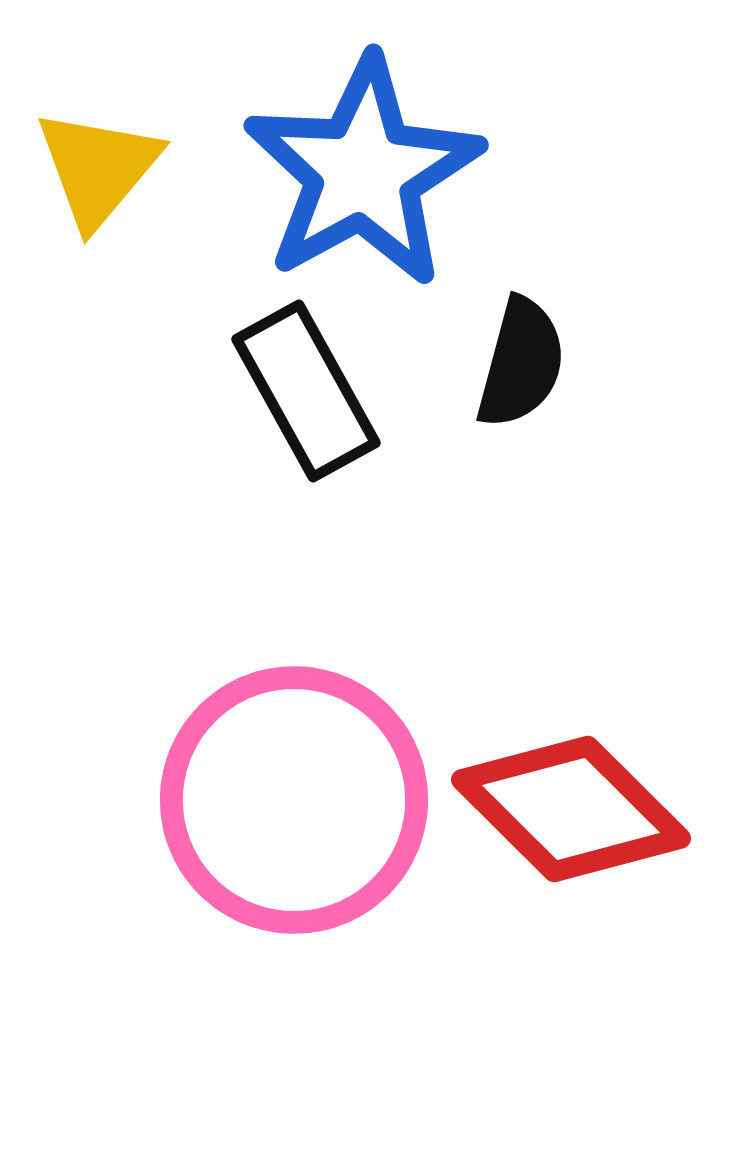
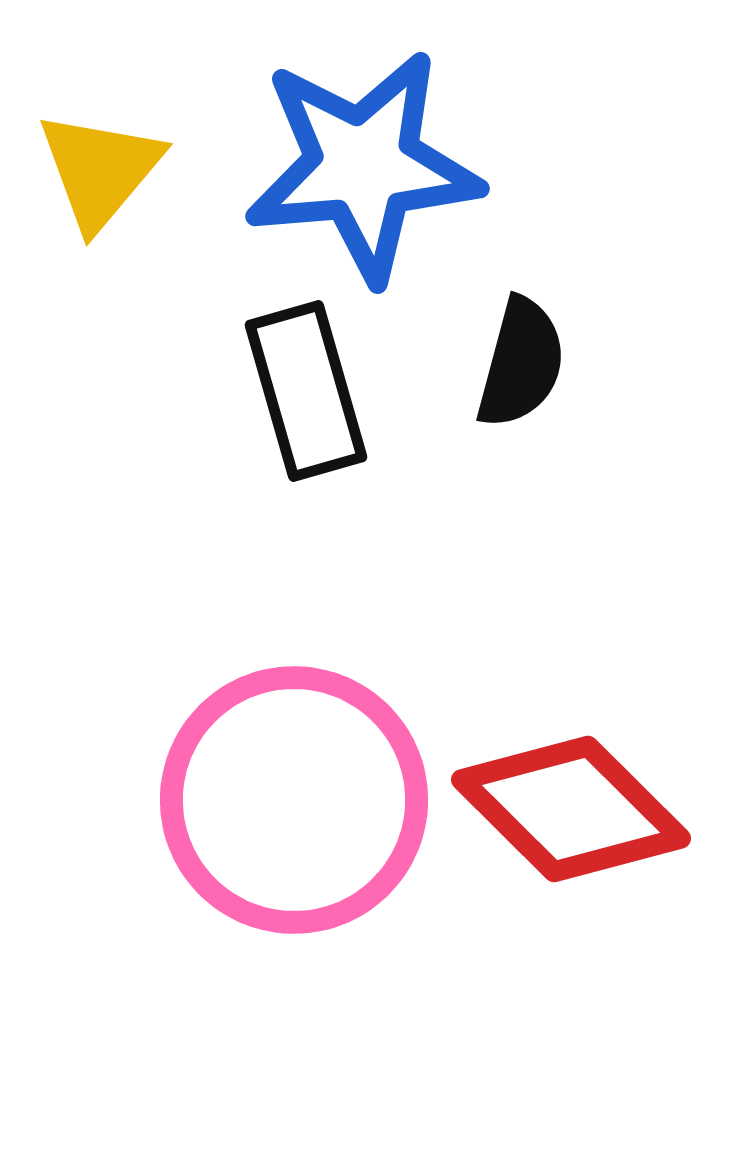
yellow triangle: moved 2 px right, 2 px down
blue star: moved 6 px up; rotated 24 degrees clockwise
black rectangle: rotated 13 degrees clockwise
